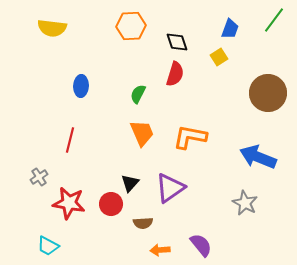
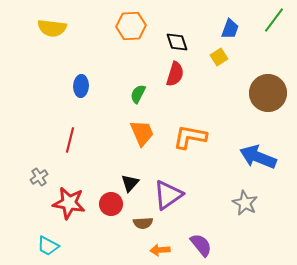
purple triangle: moved 2 px left, 7 px down
